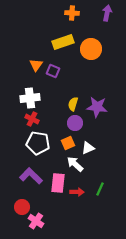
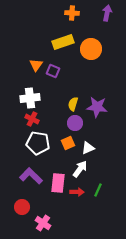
white arrow: moved 5 px right, 5 px down; rotated 84 degrees clockwise
green line: moved 2 px left, 1 px down
pink cross: moved 7 px right, 2 px down
